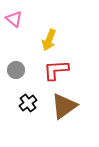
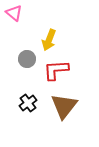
pink triangle: moved 6 px up
gray circle: moved 11 px right, 11 px up
brown triangle: rotated 16 degrees counterclockwise
